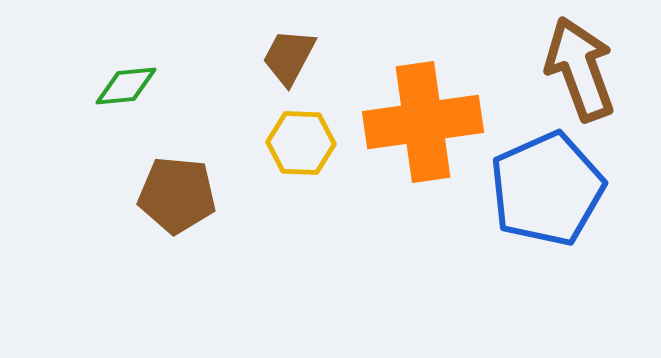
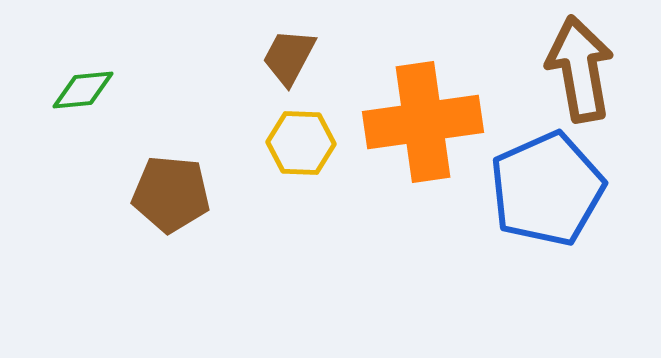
brown arrow: rotated 10 degrees clockwise
green diamond: moved 43 px left, 4 px down
brown pentagon: moved 6 px left, 1 px up
